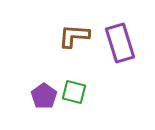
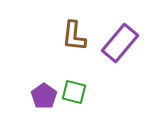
brown L-shape: rotated 88 degrees counterclockwise
purple rectangle: rotated 57 degrees clockwise
